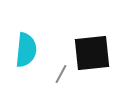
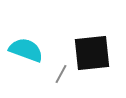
cyan semicircle: rotated 76 degrees counterclockwise
